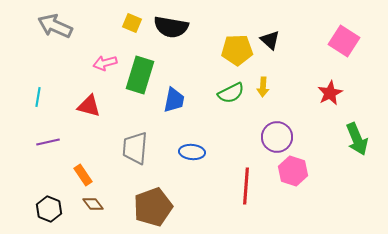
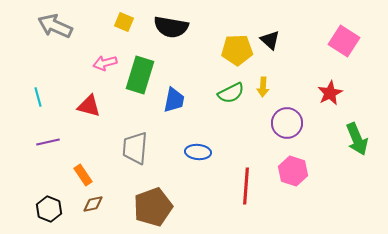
yellow square: moved 8 px left, 1 px up
cyan line: rotated 24 degrees counterclockwise
purple circle: moved 10 px right, 14 px up
blue ellipse: moved 6 px right
brown diamond: rotated 65 degrees counterclockwise
